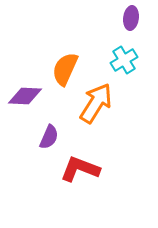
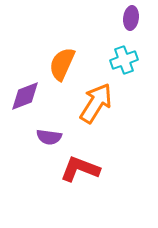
cyan cross: rotated 12 degrees clockwise
orange semicircle: moved 3 px left, 5 px up
purple diamond: rotated 24 degrees counterclockwise
purple semicircle: rotated 75 degrees clockwise
